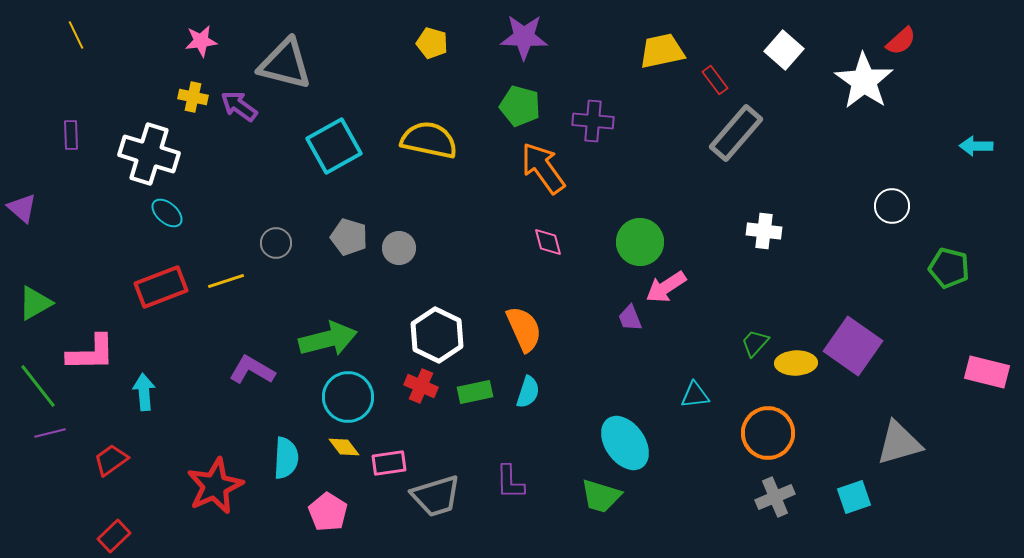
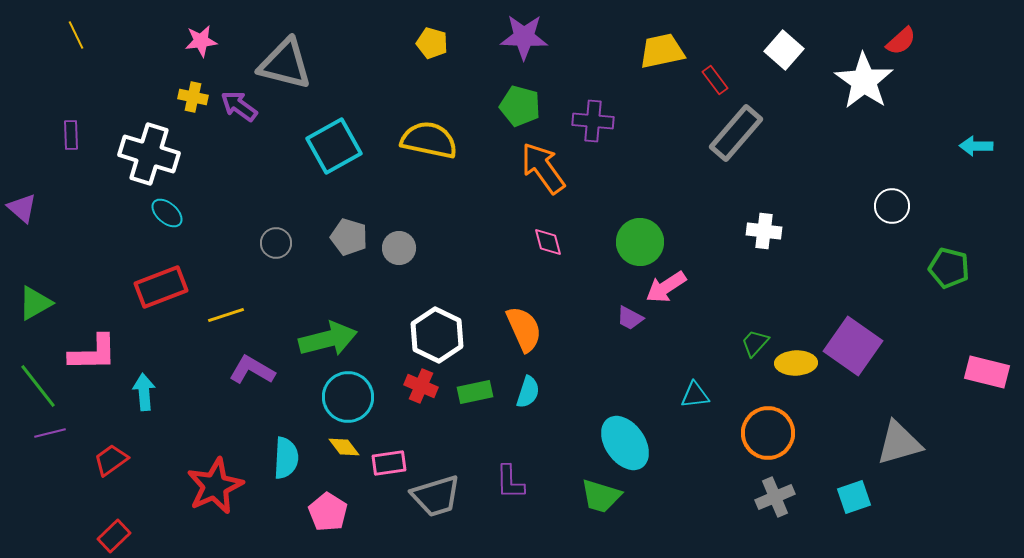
yellow line at (226, 281): moved 34 px down
purple trapezoid at (630, 318): rotated 40 degrees counterclockwise
pink L-shape at (91, 353): moved 2 px right
